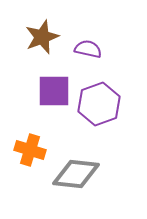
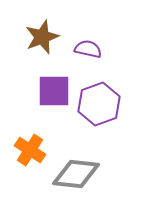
orange cross: rotated 16 degrees clockwise
